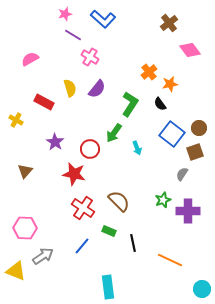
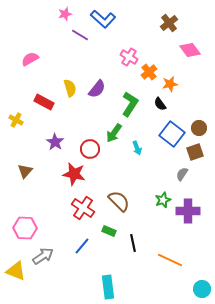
purple line: moved 7 px right
pink cross: moved 39 px right
